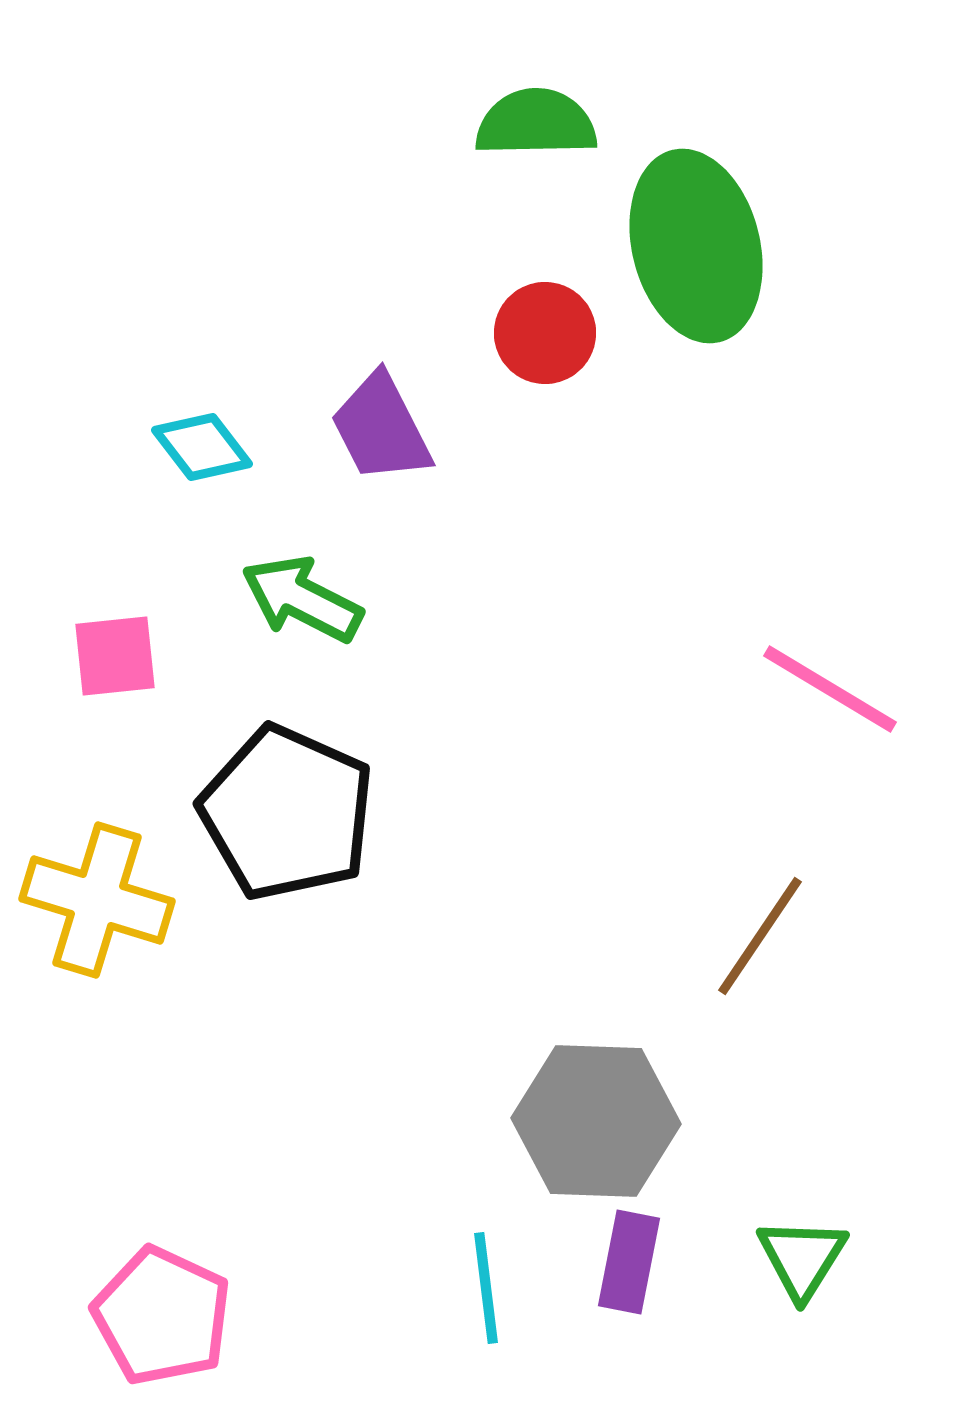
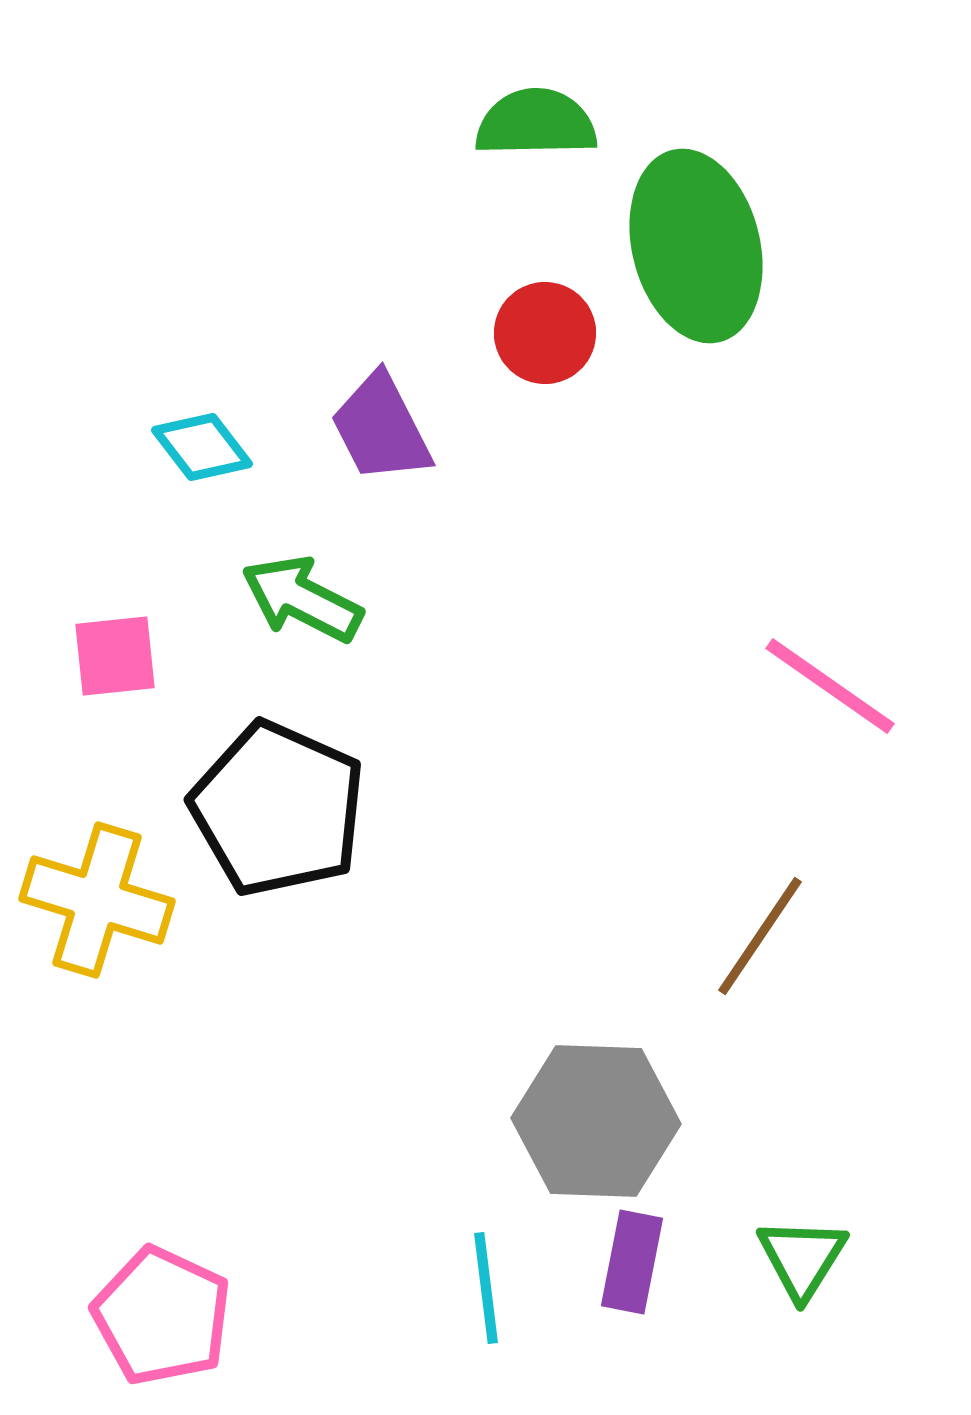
pink line: moved 3 px up; rotated 4 degrees clockwise
black pentagon: moved 9 px left, 4 px up
purple rectangle: moved 3 px right
